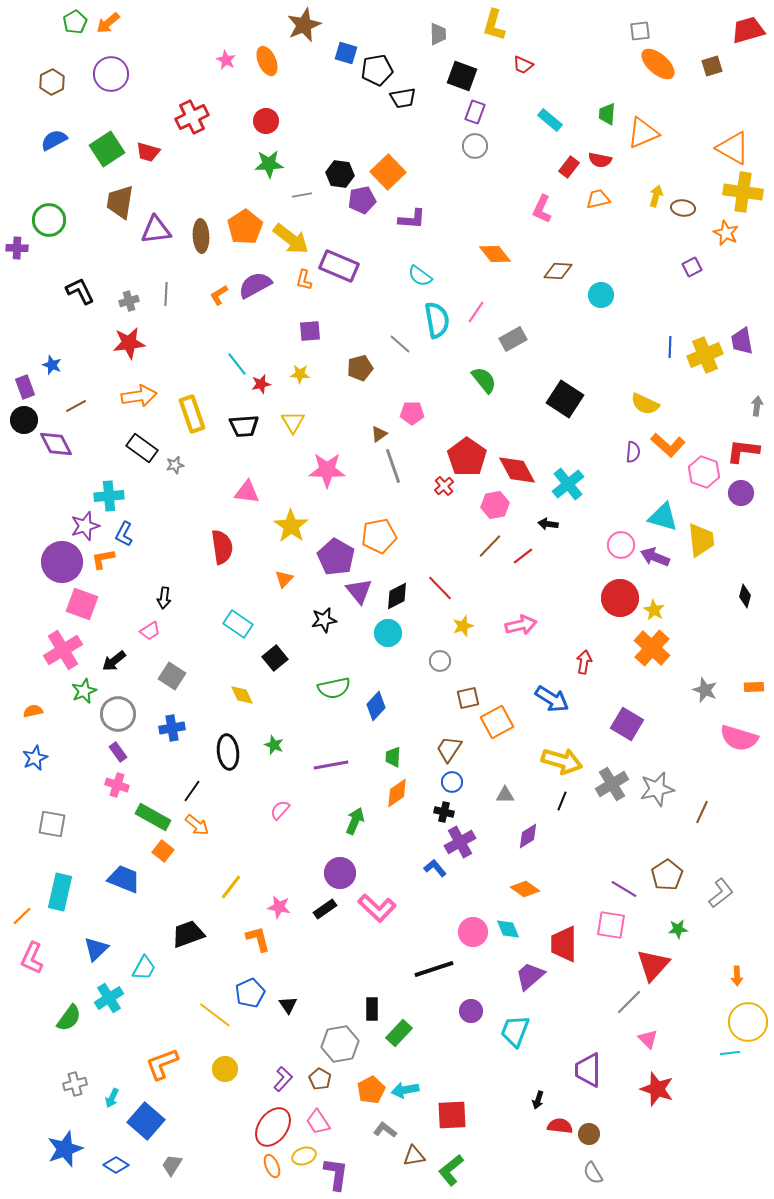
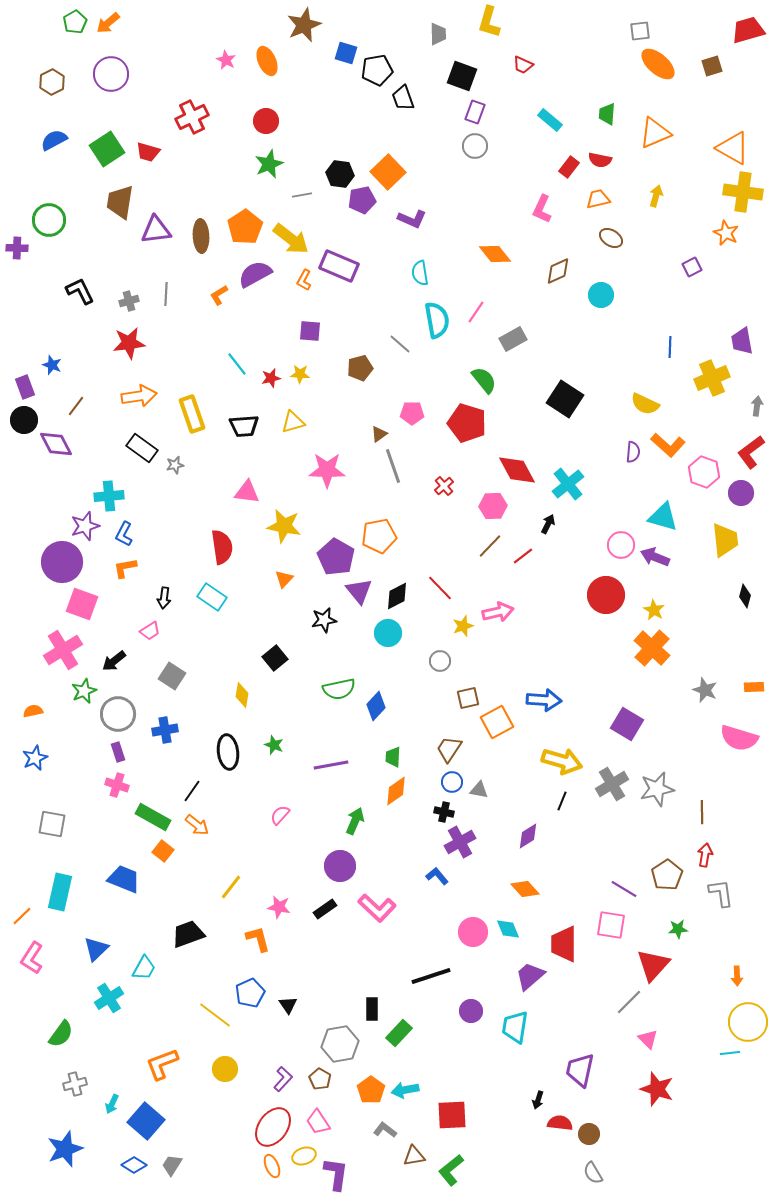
yellow L-shape at (494, 25): moved 5 px left, 3 px up
black trapezoid at (403, 98): rotated 80 degrees clockwise
orange triangle at (643, 133): moved 12 px right
green star at (269, 164): rotated 20 degrees counterclockwise
brown ellipse at (683, 208): moved 72 px left, 30 px down; rotated 25 degrees clockwise
purple L-shape at (412, 219): rotated 20 degrees clockwise
brown diamond at (558, 271): rotated 28 degrees counterclockwise
cyan semicircle at (420, 276): moved 3 px up; rotated 45 degrees clockwise
orange L-shape at (304, 280): rotated 15 degrees clockwise
purple semicircle at (255, 285): moved 11 px up
purple square at (310, 331): rotated 10 degrees clockwise
yellow cross at (705, 355): moved 7 px right, 23 px down
red star at (261, 384): moved 10 px right, 6 px up
brown line at (76, 406): rotated 25 degrees counterclockwise
yellow triangle at (293, 422): rotated 45 degrees clockwise
red L-shape at (743, 451): moved 8 px right, 1 px down; rotated 44 degrees counterclockwise
red pentagon at (467, 457): moved 34 px up; rotated 18 degrees counterclockwise
pink hexagon at (495, 505): moved 2 px left, 1 px down; rotated 8 degrees clockwise
black arrow at (548, 524): rotated 108 degrees clockwise
yellow star at (291, 526): moved 7 px left; rotated 24 degrees counterclockwise
yellow trapezoid at (701, 540): moved 24 px right
orange L-shape at (103, 559): moved 22 px right, 9 px down
red circle at (620, 598): moved 14 px left, 3 px up
cyan rectangle at (238, 624): moved 26 px left, 27 px up
pink arrow at (521, 625): moved 23 px left, 13 px up
red arrow at (584, 662): moved 121 px right, 193 px down
green semicircle at (334, 688): moved 5 px right, 1 px down
yellow diamond at (242, 695): rotated 35 degrees clockwise
blue arrow at (552, 699): moved 8 px left, 1 px down; rotated 28 degrees counterclockwise
blue cross at (172, 728): moved 7 px left, 2 px down
purple rectangle at (118, 752): rotated 18 degrees clockwise
orange diamond at (397, 793): moved 1 px left, 2 px up
gray triangle at (505, 795): moved 26 px left, 5 px up; rotated 12 degrees clockwise
pink semicircle at (280, 810): moved 5 px down
brown line at (702, 812): rotated 25 degrees counterclockwise
blue L-shape at (435, 868): moved 2 px right, 8 px down
purple circle at (340, 873): moved 7 px up
orange diamond at (525, 889): rotated 12 degrees clockwise
gray L-shape at (721, 893): rotated 60 degrees counterclockwise
pink L-shape at (32, 958): rotated 8 degrees clockwise
black line at (434, 969): moved 3 px left, 7 px down
green semicircle at (69, 1018): moved 8 px left, 16 px down
cyan trapezoid at (515, 1031): moved 4 px up; rotated 12 degrees counterclockwise
purple trapezoid at (588, 1070): moved 8 px left; rotated 12 degrees clockwise
orange pentagon at (371, 1090): rotated 8 degrees counterclockwise
cyan arrow at (112, 1098): moved 6 px down
red semicircle at (560, 1126): moved 3 px up
blue diamond at (116, 1165): moved 18 px right
